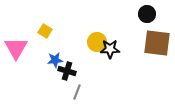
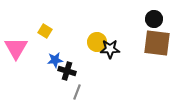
black circle: moved 7 px right, 5 px down
